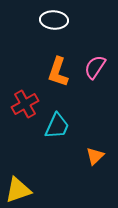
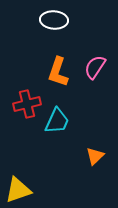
red cross: moved 2 px right; rotated 16 degrees clockwise
cyan trapezoid: moved 5 px up
